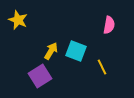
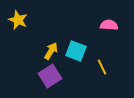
pink semicircle: rotated 96 degrees counterclockwise
purple square: moved 10 px right
